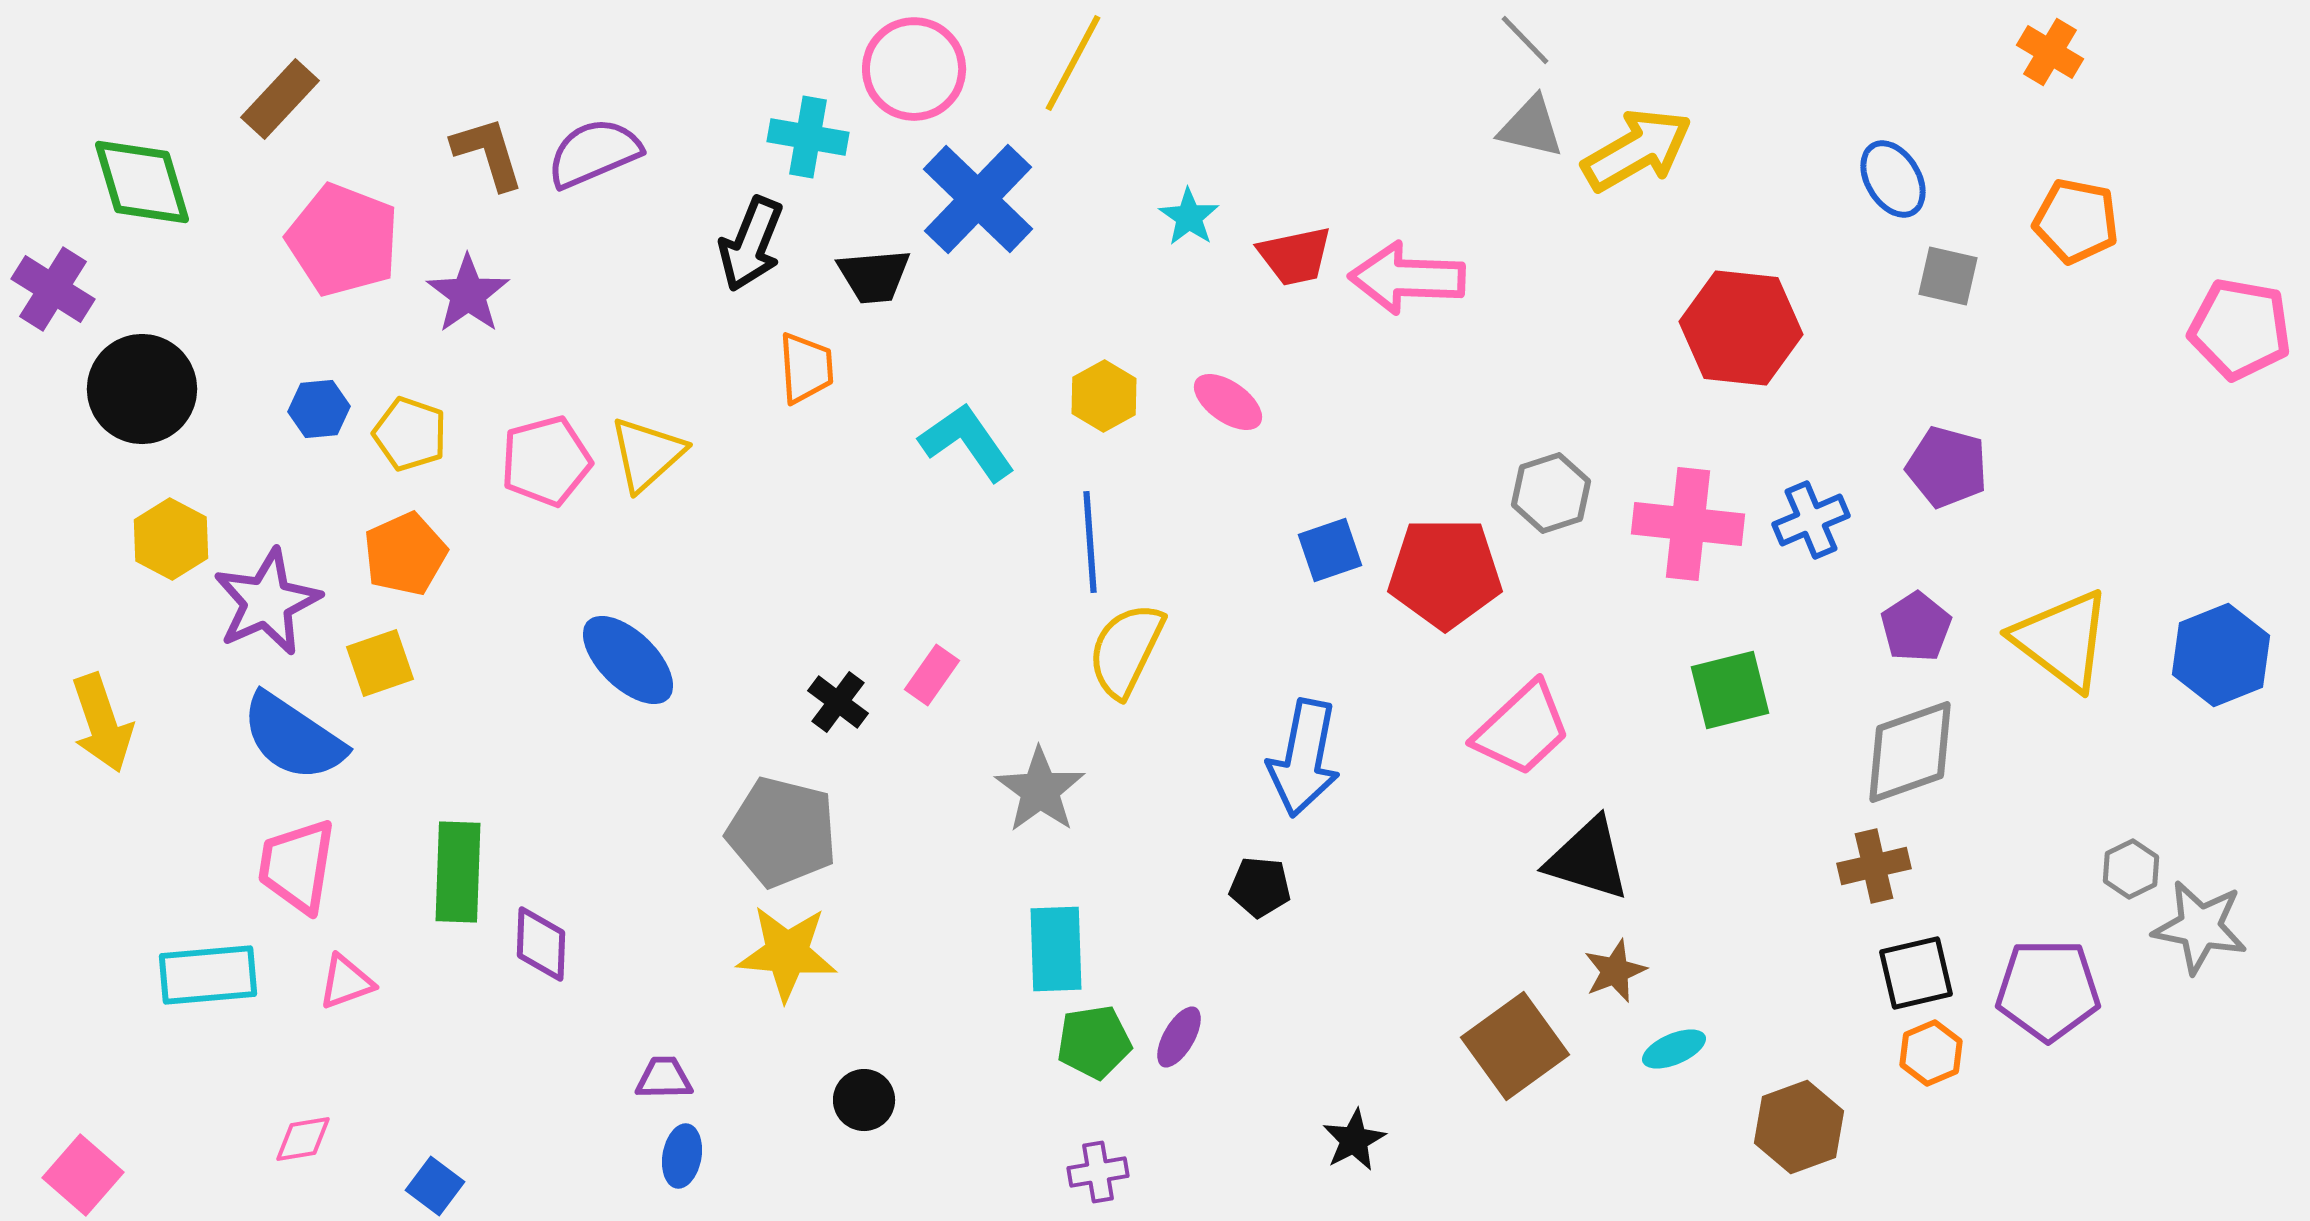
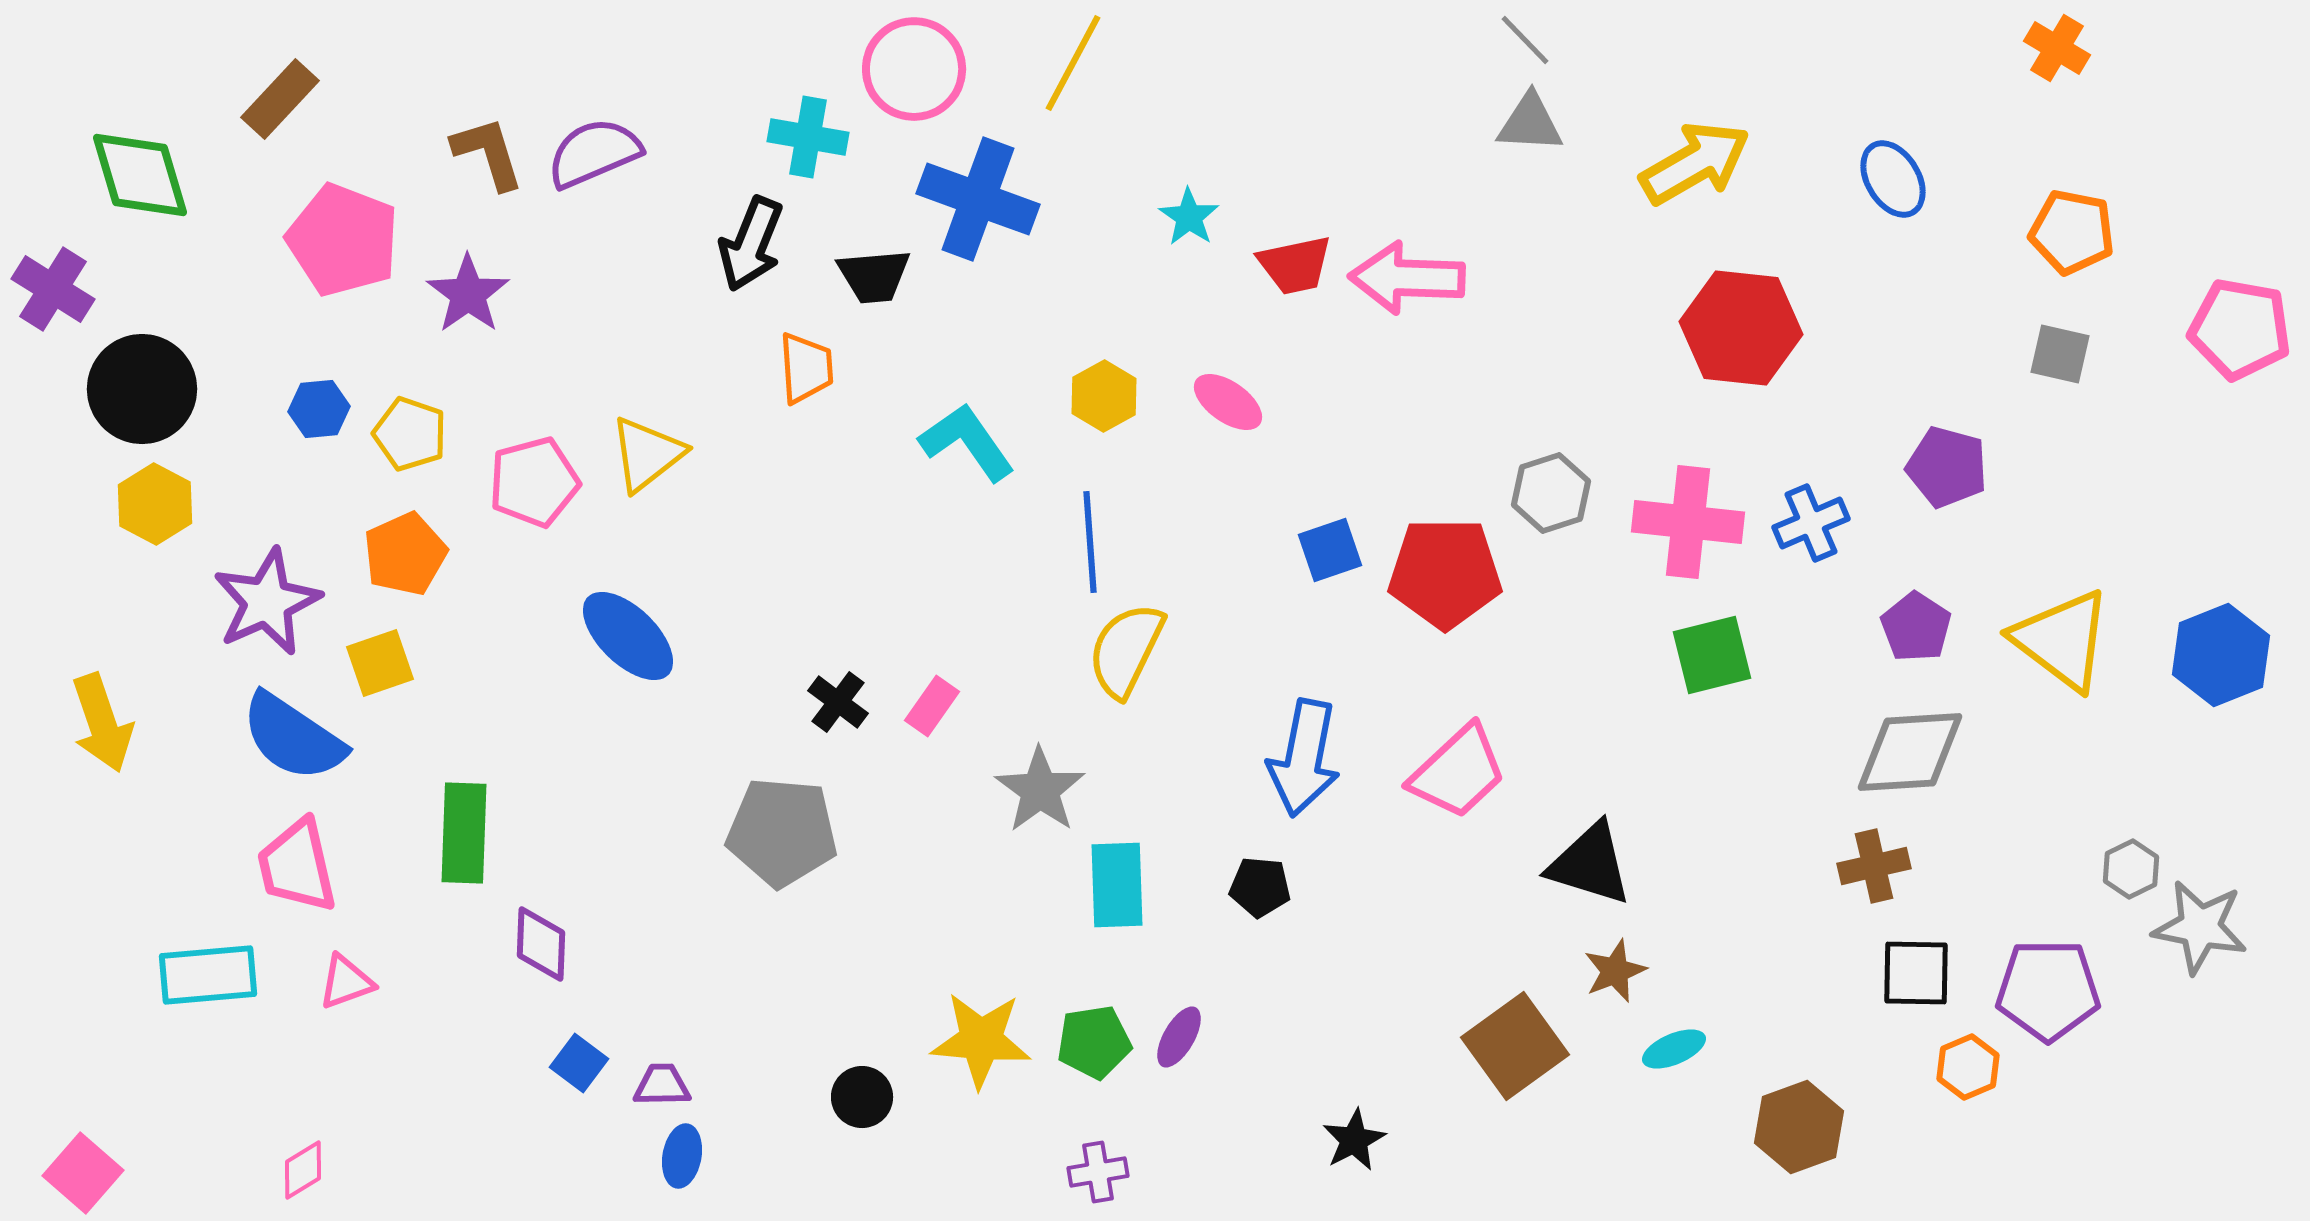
orange cross at (2050, 52): moved 7 px right, 4 px up
gray triangle at (1531, 127): moved 1 px left, 4 px up; rotated 10 degrees counterclockwise
yellow arrow at (1637, 150): moved 58 px right, 13 px down
green diamond at (142, 182): moved 2 px left, 7 px up
blue cross at (978, 199): rotated 24 degrees counterclockwise
orange pentagon at (2076, 221): moved 4 px left, 11 px down
red trapezoid at (1295, 256): moved 9 px down
gray square at (1948, 276): moved 112 px right, 78 px down
yellow triangle at (647, 454): rotated 4 degrees clockwise
pink pentagon at (546, 461): moved 12 px left, 21 px down
blue cross at (1811, 520): moved 3 px down
pink cross at (1688, 524): moved 2 px up
yellow hexagon at (171, 539): moved 16 px left, 35 px up
purple pentagon at (1916, 627): rotated 6 degrees counterclockwise
blue ellipse at (628, 660): moved 24 px up
pink rectangle at (932, 675): moved 31 px down
green square at (1730, 690): moved 18 px left, 35 px up
pink trapezoid at (1522, 729): moved 64 px left, 43 px down
gray diamond at (1910, 752): rotated 16 degrees clockwise
gray pentagon at (782, 832): rotated 9 degrees counterclockwise
black triangle at (1588, 859): moved 2 px right, 5 px down
pink trapezoid at (297, 866): rotated 22 degrees counterclockwise
green rectangle at (458, 872): moved 6 px right, 39 px up
cyan rectangle at (1056, 949): moved 61 px right, 64 px up
yellow star at (787, 953): moved 194 px right, 87 px down
black square at (1916, 973): rotated 14 degrees clockwise
orange hexagon at (1931, 1053): moved 37 px right, 14 px down
purple trapezoid at (664, 1078): moved 2 px left, 7 px down
black circle at (864, 1100): moved 2 px left, 3 px up
pink diamond at (303, 1139): moved 31 px down; rotated 22 degrees counterclockwise
pink square at (83, 1175): moved 2 px up
blue square at (435, 1186): moved 144 px right, 123 px up
